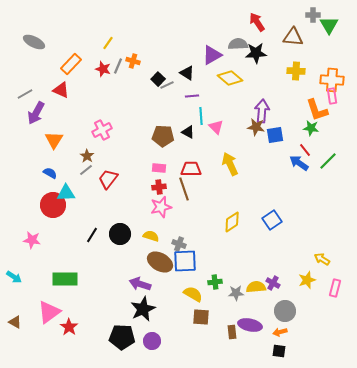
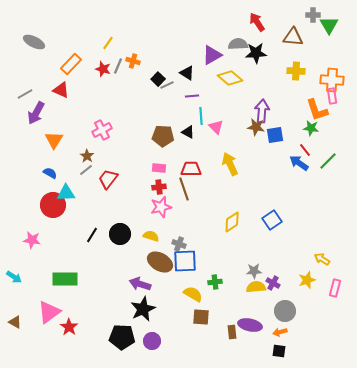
gray star at (236, 293): moved 18 px right, 22 px up
